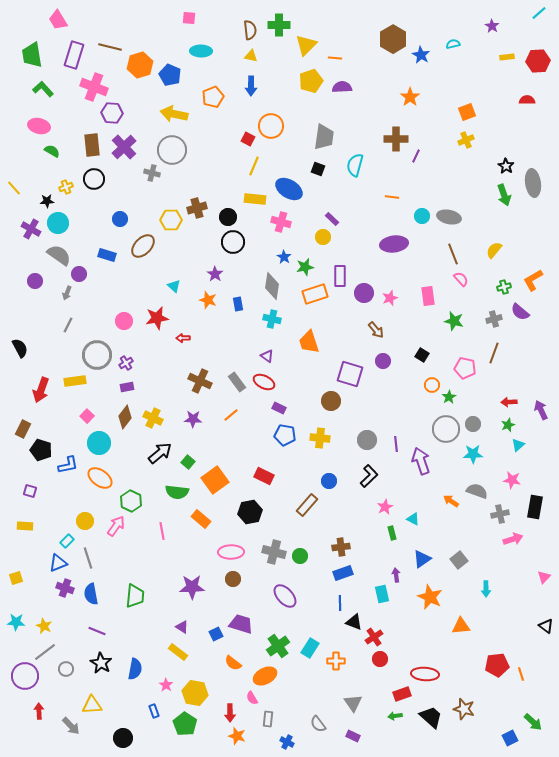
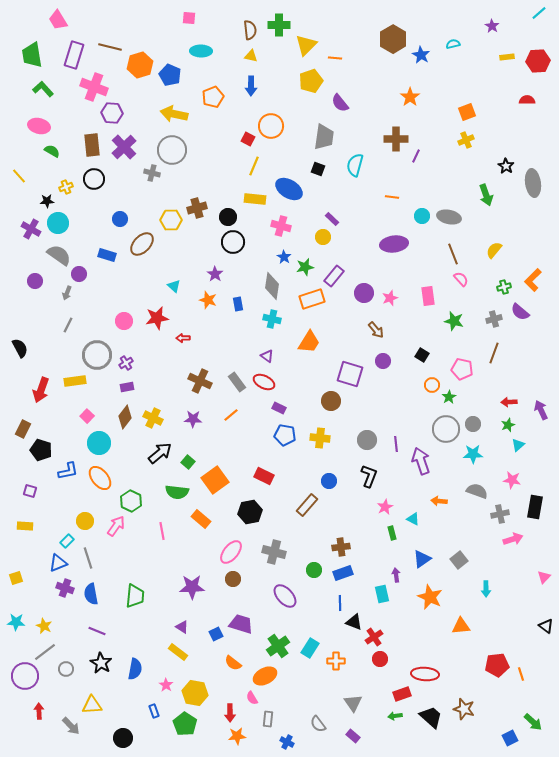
purple semicircle at (342, 87): moved 2 px left, 16 px down; rotated 126 degrees counterclockwise
yellow line at (14, 188): moved 5 px right, 12 px up
green arrow at (504, 195): moved 18 px left
pink cross at (281, 222): moved 4 px down
brown ellipse at (143, 246): moved 1 px left, 2 px up
purple rectangle at (340, 276): moved 6 px left; rotated 40 degrees clockwise
orange L-shape at (533, 280): rotated 15 degrees counterclockwise
orange rectangle at (315, 294): moved 3 px left, 5 px down
orange trapezoid at (309, 342): rotated 130 degrees counterclockwise
pink pentagon at (465, 368): moved 3 px left, 1 px down
blue L-shape at (68, 465): moved 6 px down
black L-shape at (369, 476): rotated 25 degrees counterclockwise
orange ellipse at (100, 478): rotated 15 degrees clockwise
orange arrow at (451, 501): moved 12 px left; rotated 28 degrees counterclockwise
pink ellipse at (231, 552): rotated 50 degrees counterclockwise
green circle at (300, 556): moved 14 px right, 14 px down
orange star at (237, 736): rotated 24 degrees counterclockwise
purple rectangle at (353, 736): rotated 16 degrees clockwise
